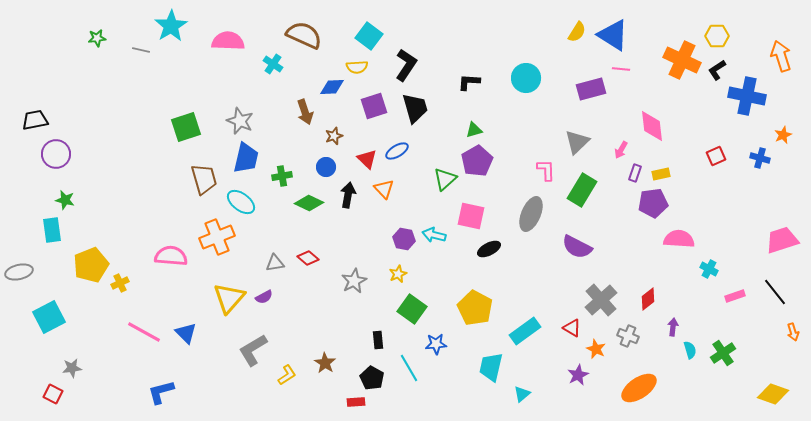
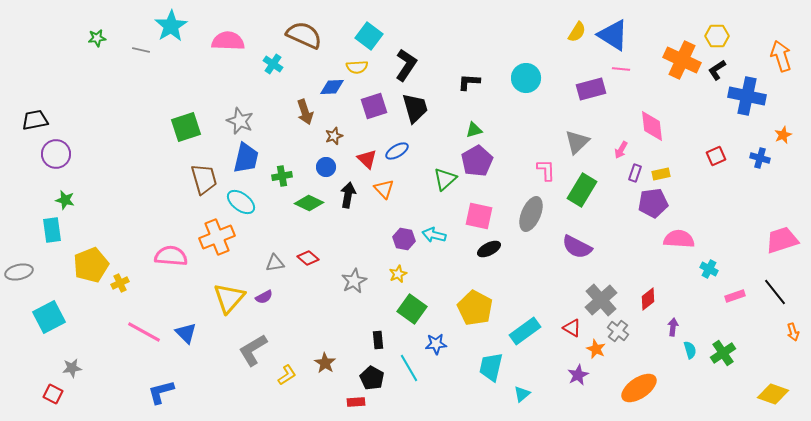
pink square at (471, 216): moved 8 px right
gray cross at (628, 336): moved 10 px left, 5 px up; rotated 15 degrees clockwise
